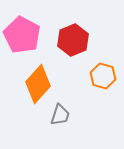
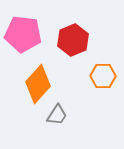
pink pentagon: moved 1 px right, 1 px up; rotated 21 degrees counterclockwise
orange hexagon: rotated 15 degrees counterclockwise
gray trapezoid: moved 3 px left; rotated 15 degrees clockwise
